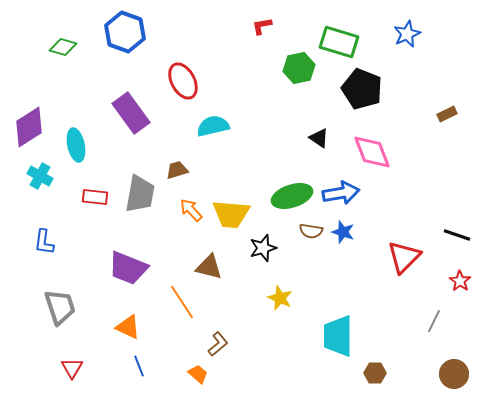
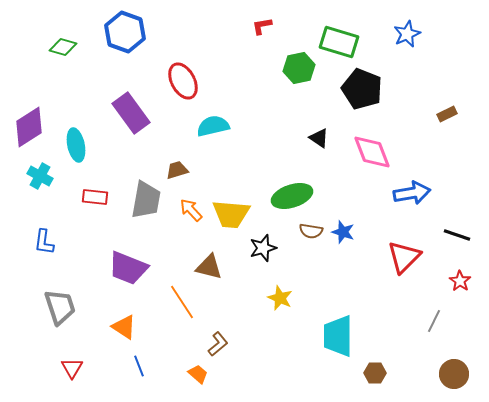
blue arrow at (341, 193): moved 71 px right
gray trapezoid at (140, 194): moved 6 px right, 6 px down
orange triangle at (128, 327): moved 4 px left; rotated 8 degrees clockwise
